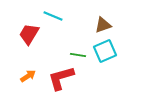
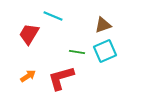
green line: moved 1 px left, 3 px up
